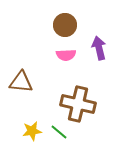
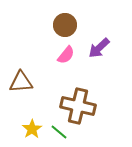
purple arrow: rotated 120 degrees counterclockwise
pink semicircle: rotated 48 degrees counterclockwise
brown triangle: rotated 10 degrees counterclockwise
brown cross: moved 2 px down
yellow star: moved 2 px up; rotated 24 degrees counterclockwise
